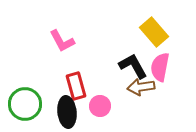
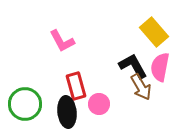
brown arrow: rotated 112 degrees counterclockwise
pink circle: moved 1 px left, 2 px up
